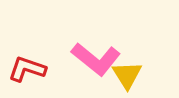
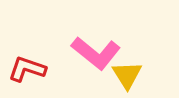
pink L-shape: moved 6 px up
